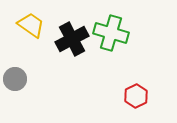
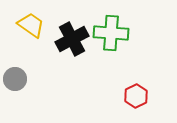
green cross: rotated 12 degrees counterclockwise
